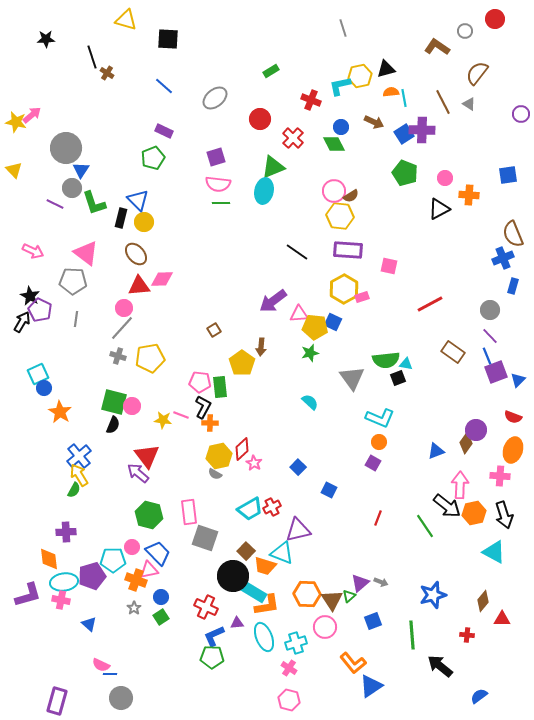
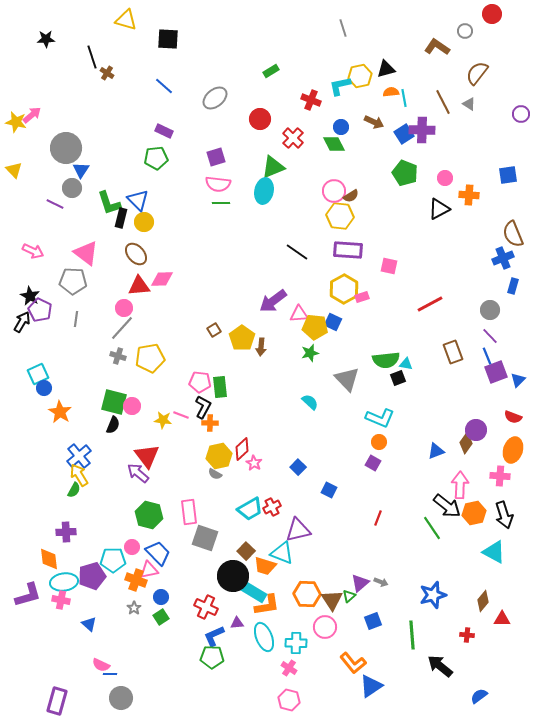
red circle at (495, 19): moved 3 px left, 5 px up
green pentagon at (153, 158): moved 3 px right; rotated 15 degrees clockwise
green L-shape at (94, 203): moved 15 px right
brown rectangle at (453, 352): rotated 35 degrees clockwise
yellow pentagon at (242, 363): moved 25 px up
gray triangle at (352, 378): moved 5 px left, 1 px down; rotated 8 degrees counterclockwise
green line at (425, 526): moved 7 px right, 2 px down
cyan cross at (296, 643): rotated 20 degrees clockwise
